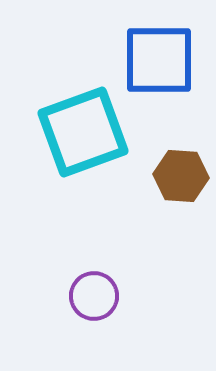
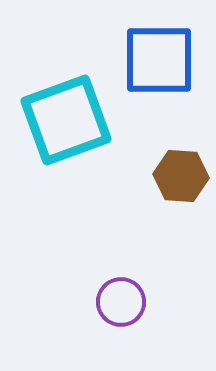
cyan square: moved 17 px left, 12 px up
purple circle: moved 27 px right, 6 px down
